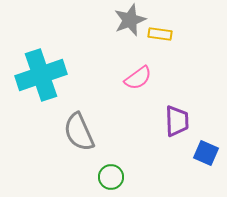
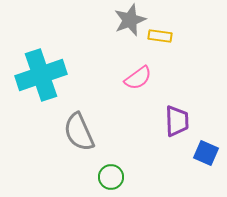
yellow rectangle: moved 2 px down
